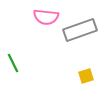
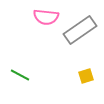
gray rectangle: rotated 16 degrees counterclockwise
green line: moved 7 px right, 12 px down; rotated 36 degrees counterclockwise
